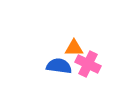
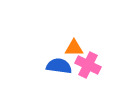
pink cross: moved 1 px down
